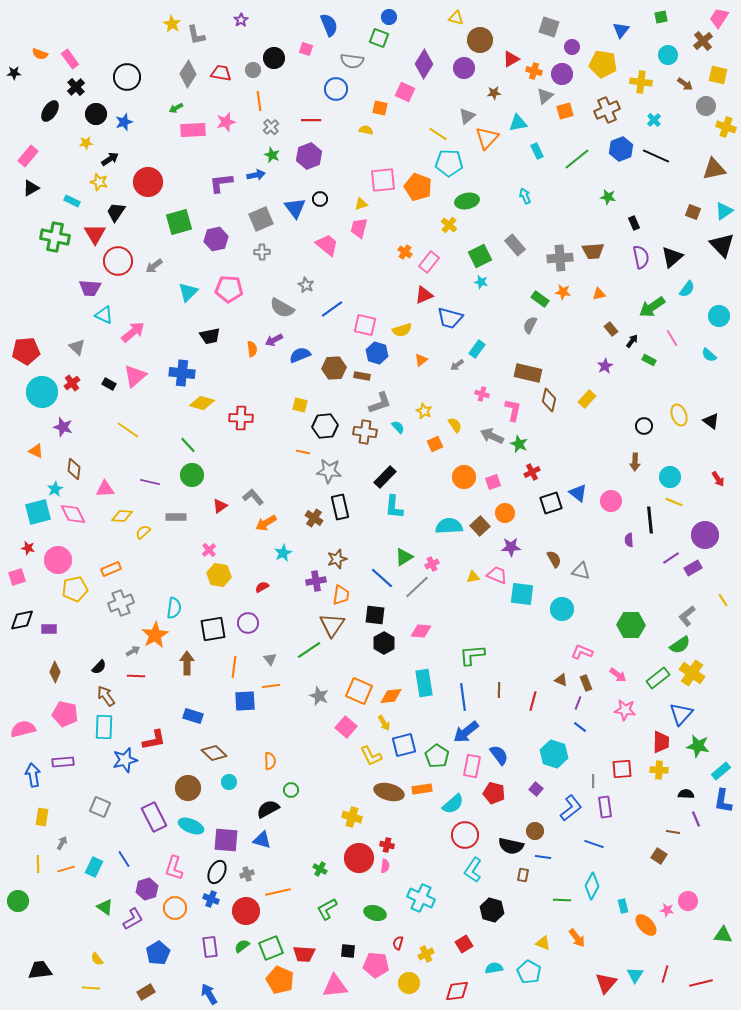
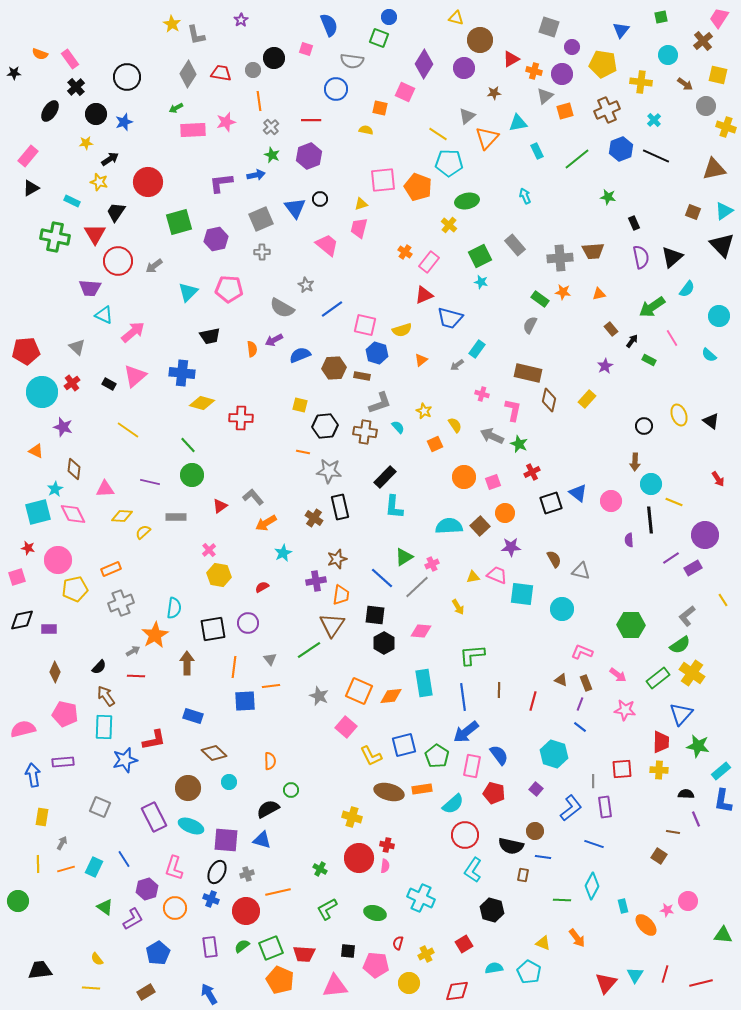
cyan circle at (670, 477): moved 19 px left, 7 px down
purple line at (578, 703): moved 2 px right, 1 px down
yellow arrow at (384, 723): moved 74 px right, 116 px up
